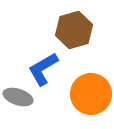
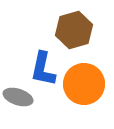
blue L-shape: rotated 48 degrees counterclockwise
orange circle: moved 7 px left, 10 px up
